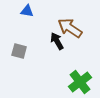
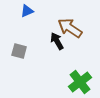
blue triangle: rotated 32 degrees counterclockwise
